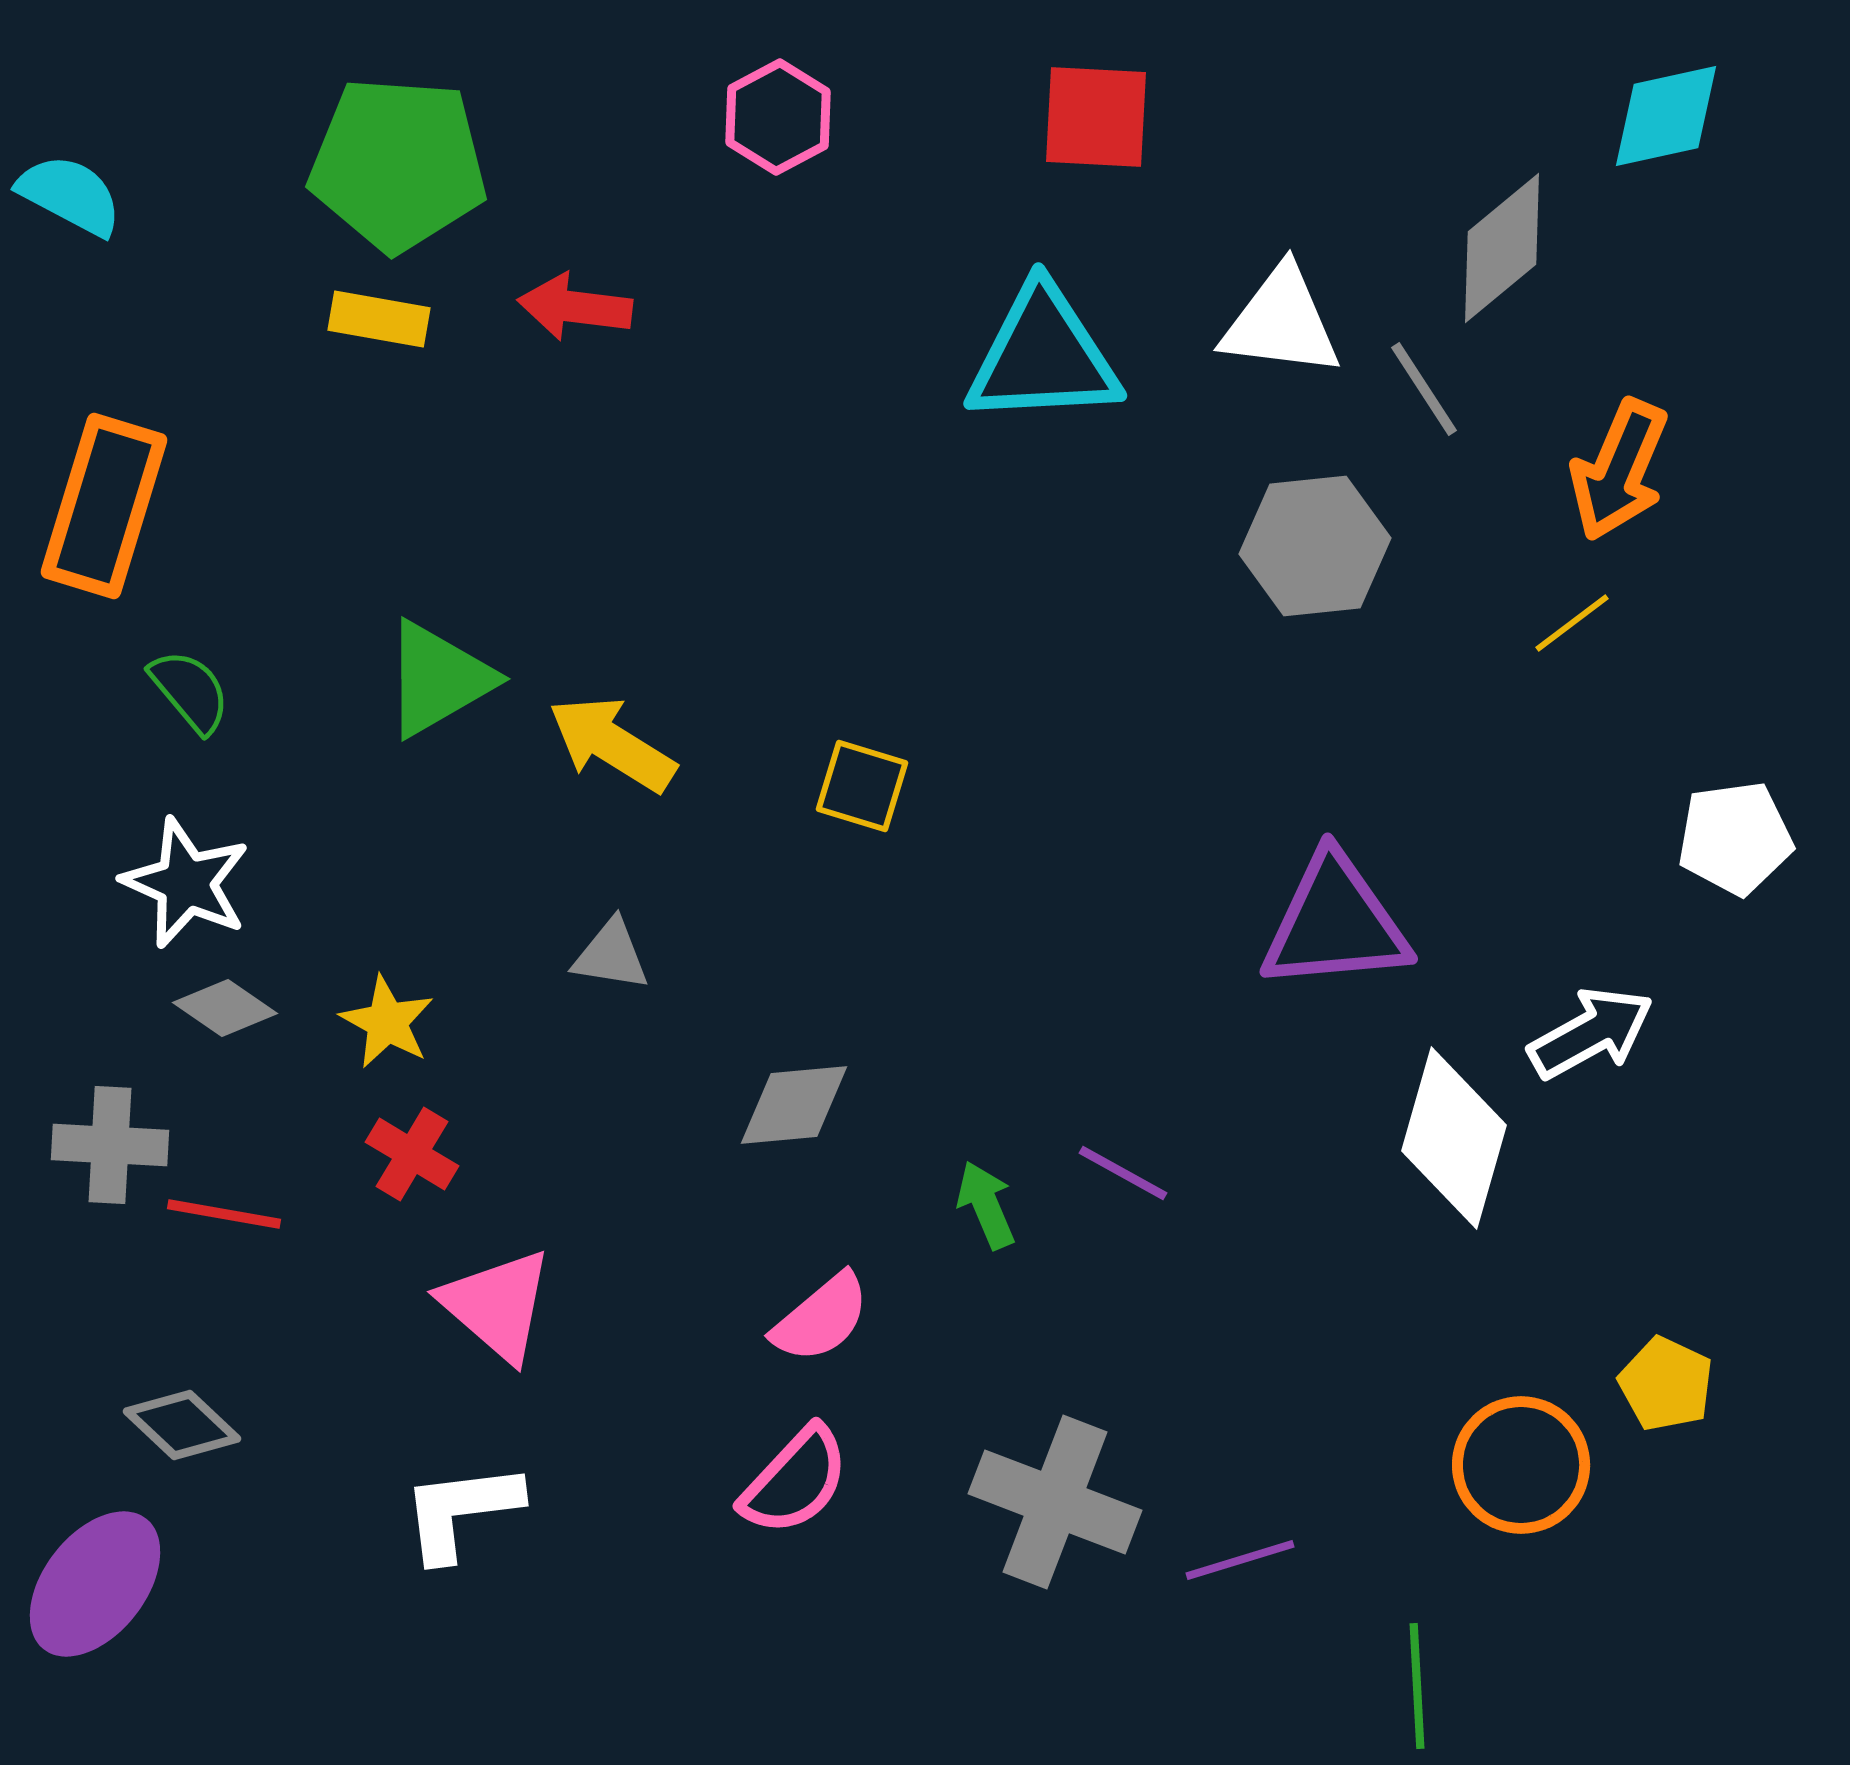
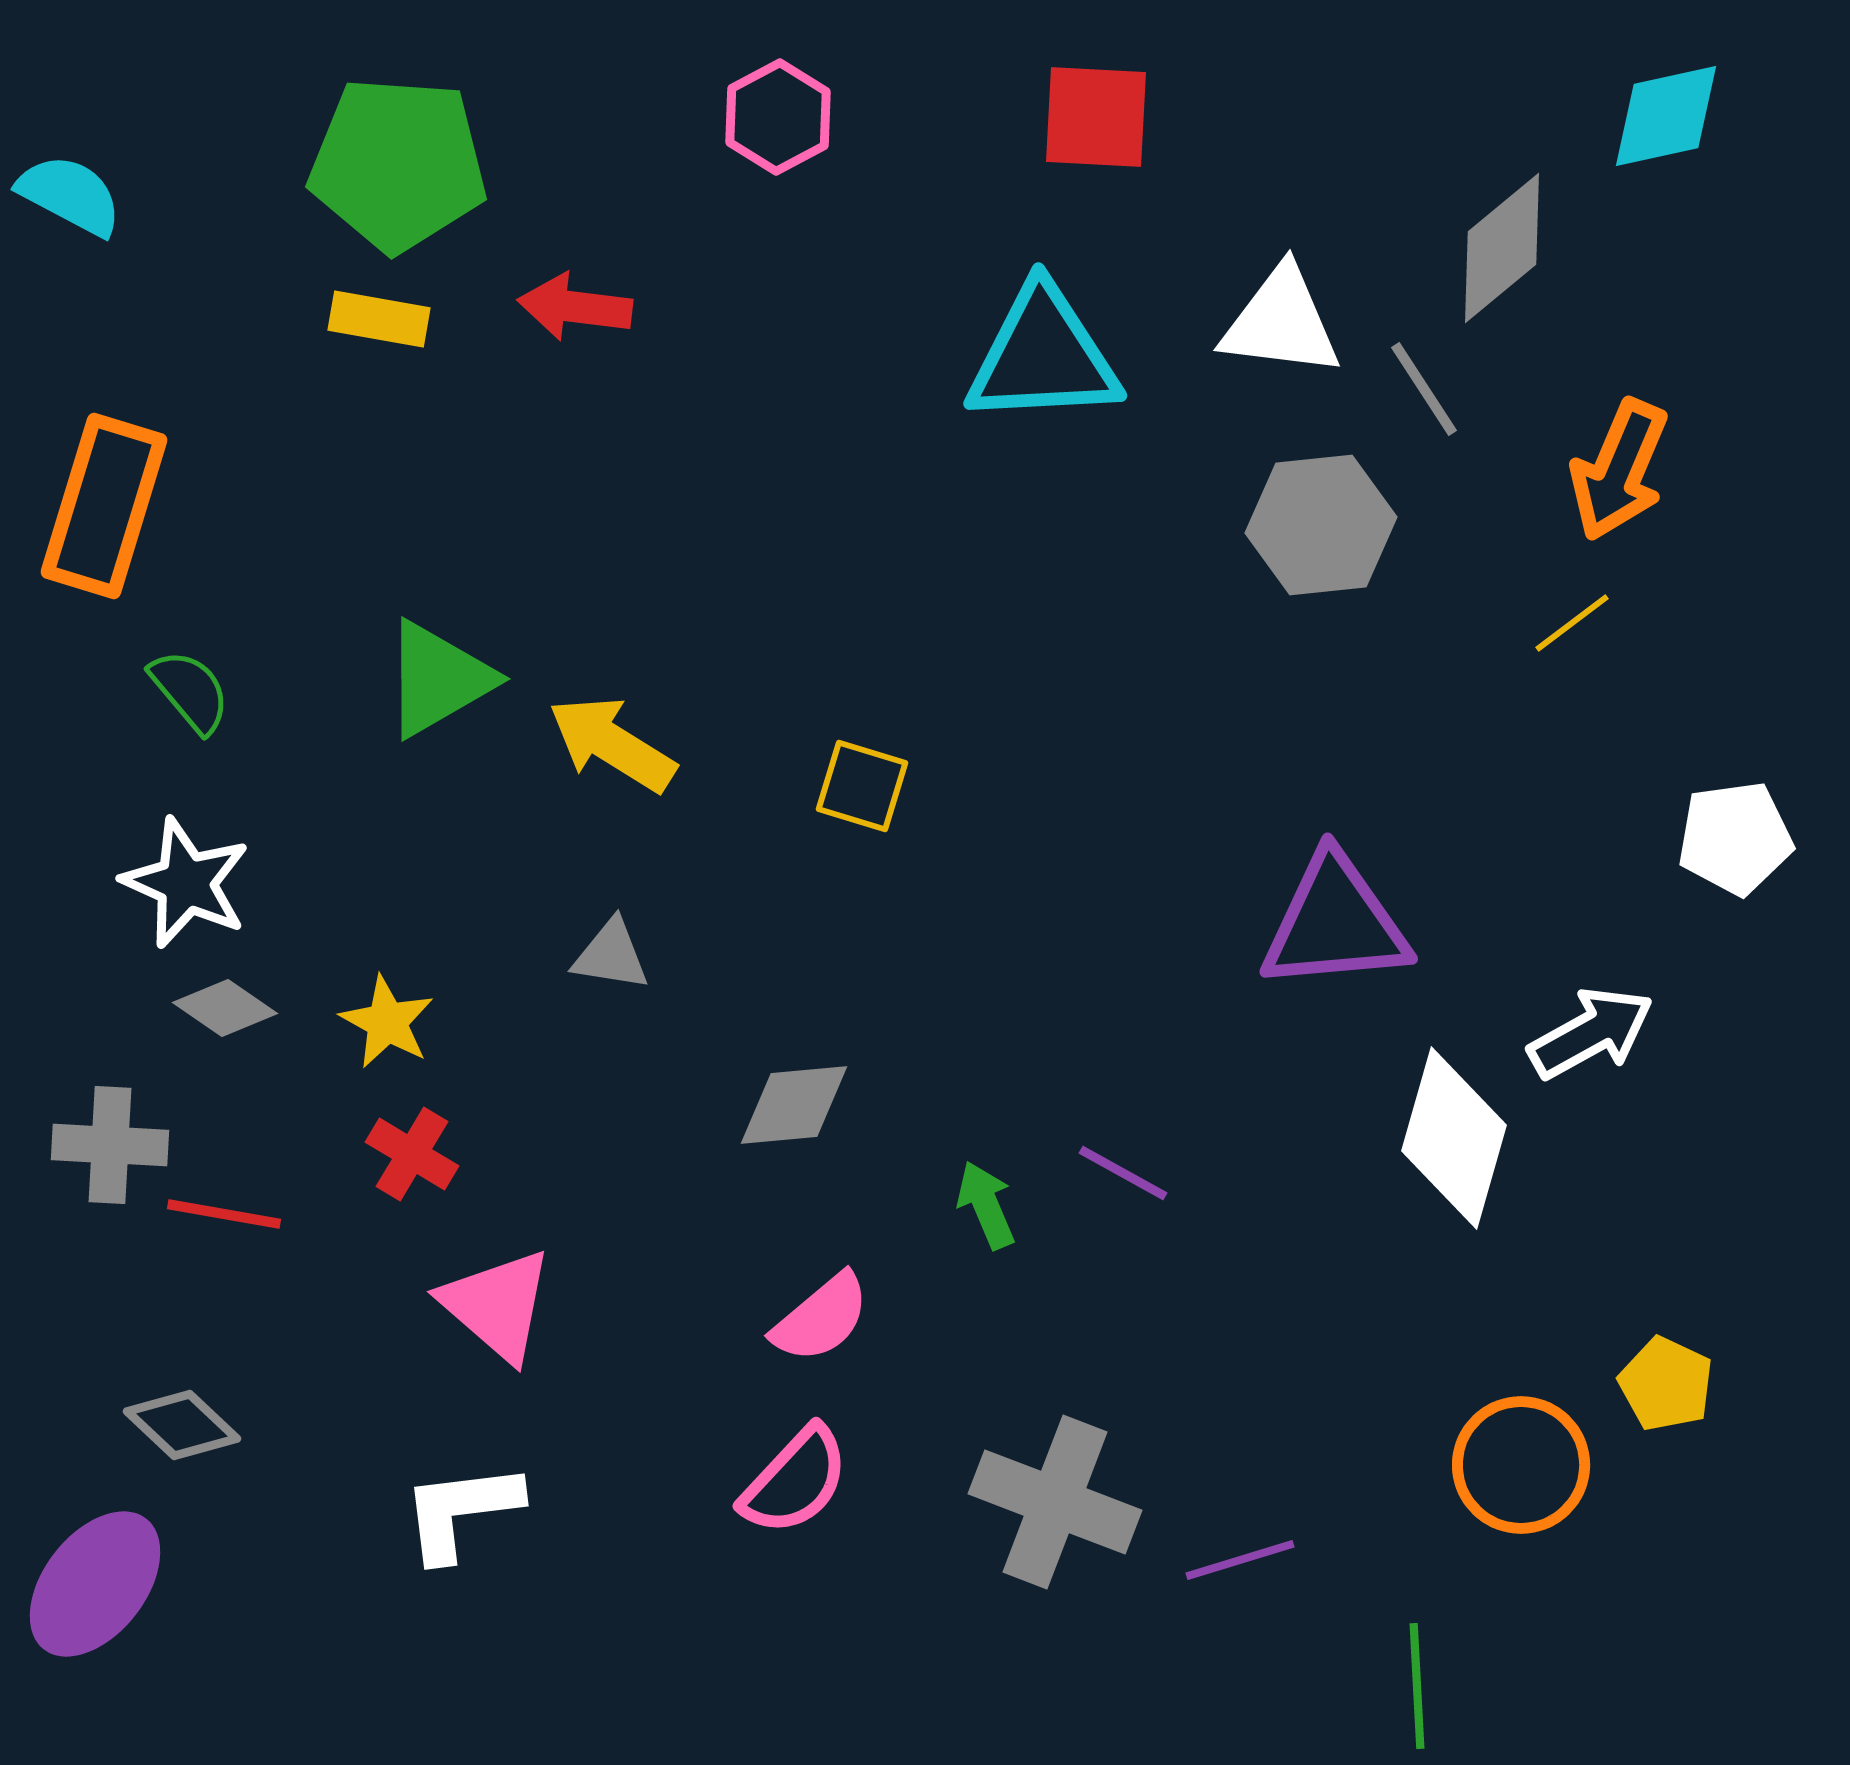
gray hexagon at (1315, 546): moved 6 px right, 21 px up
